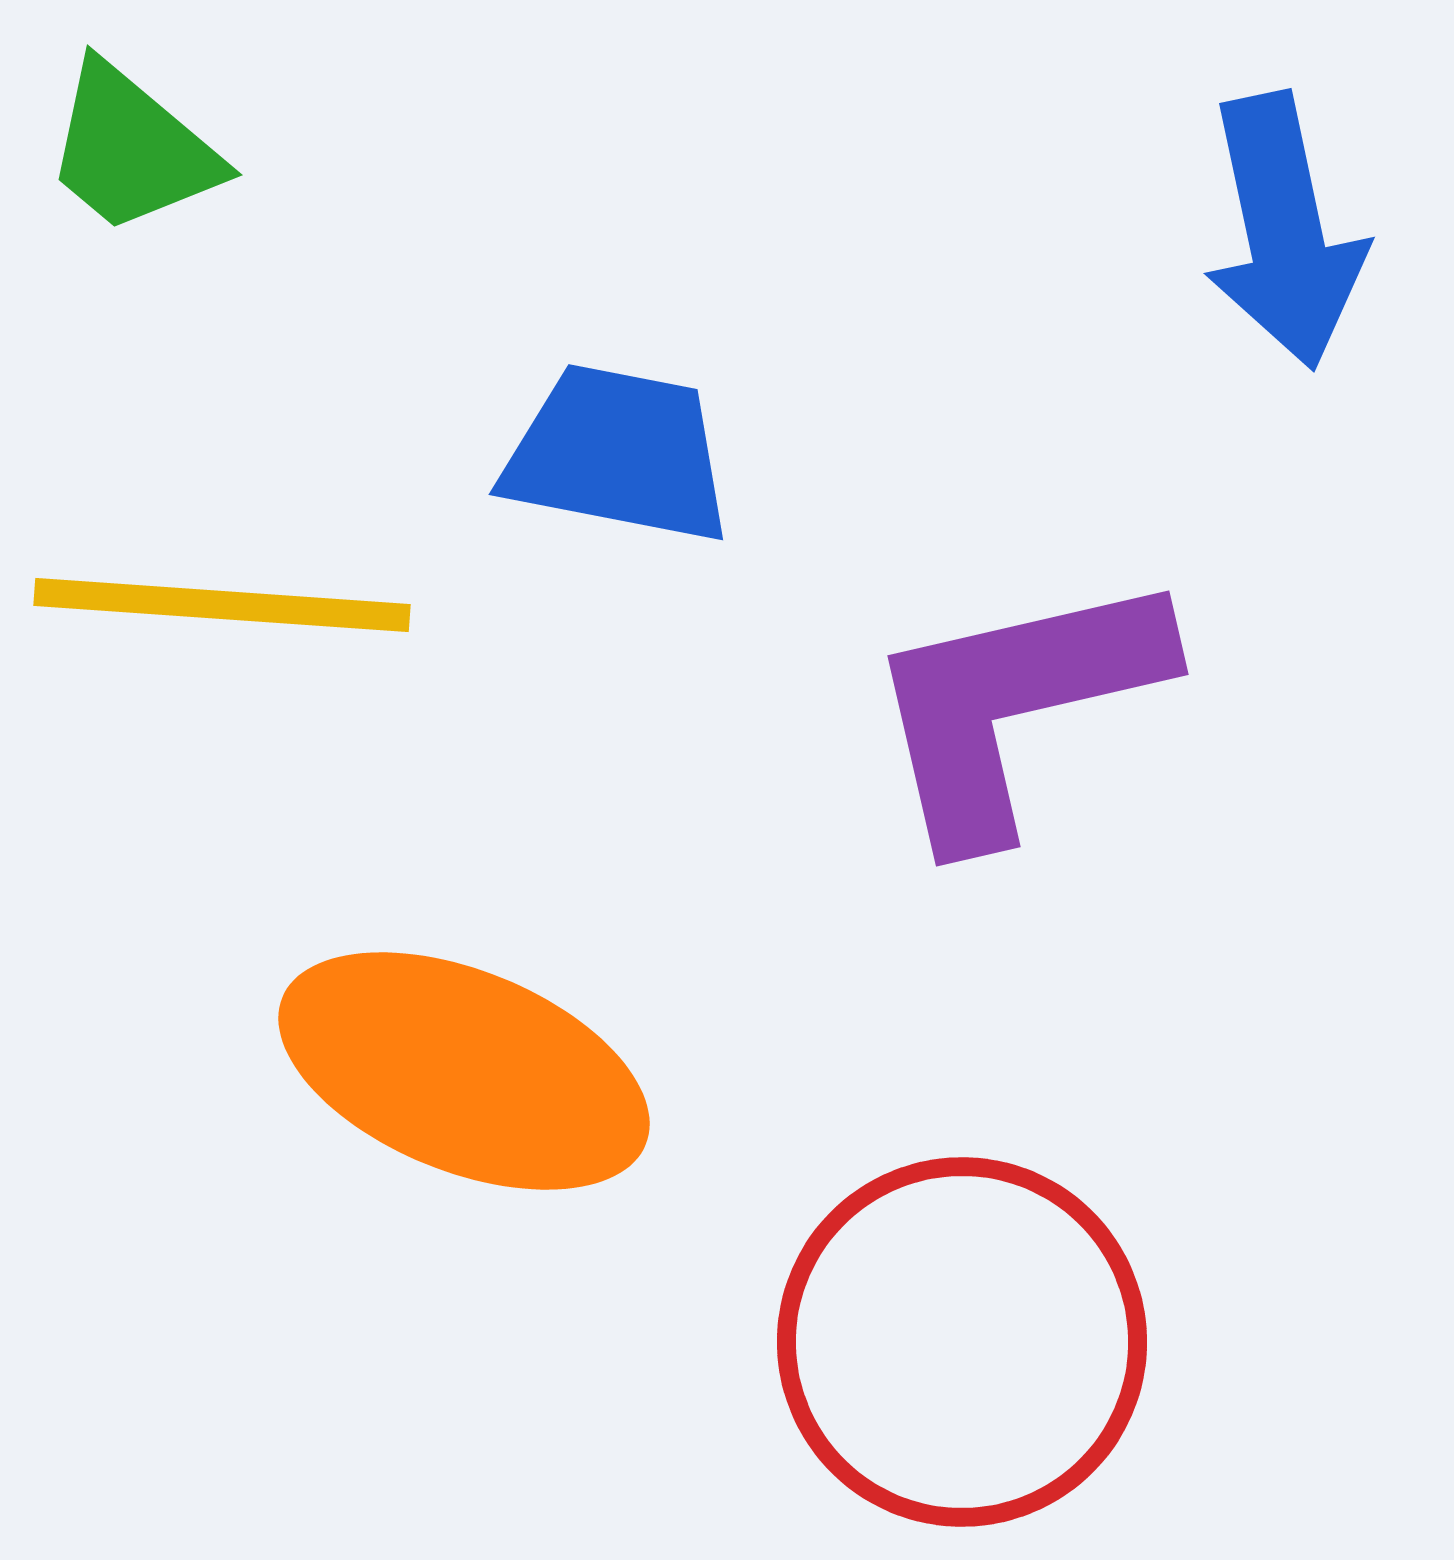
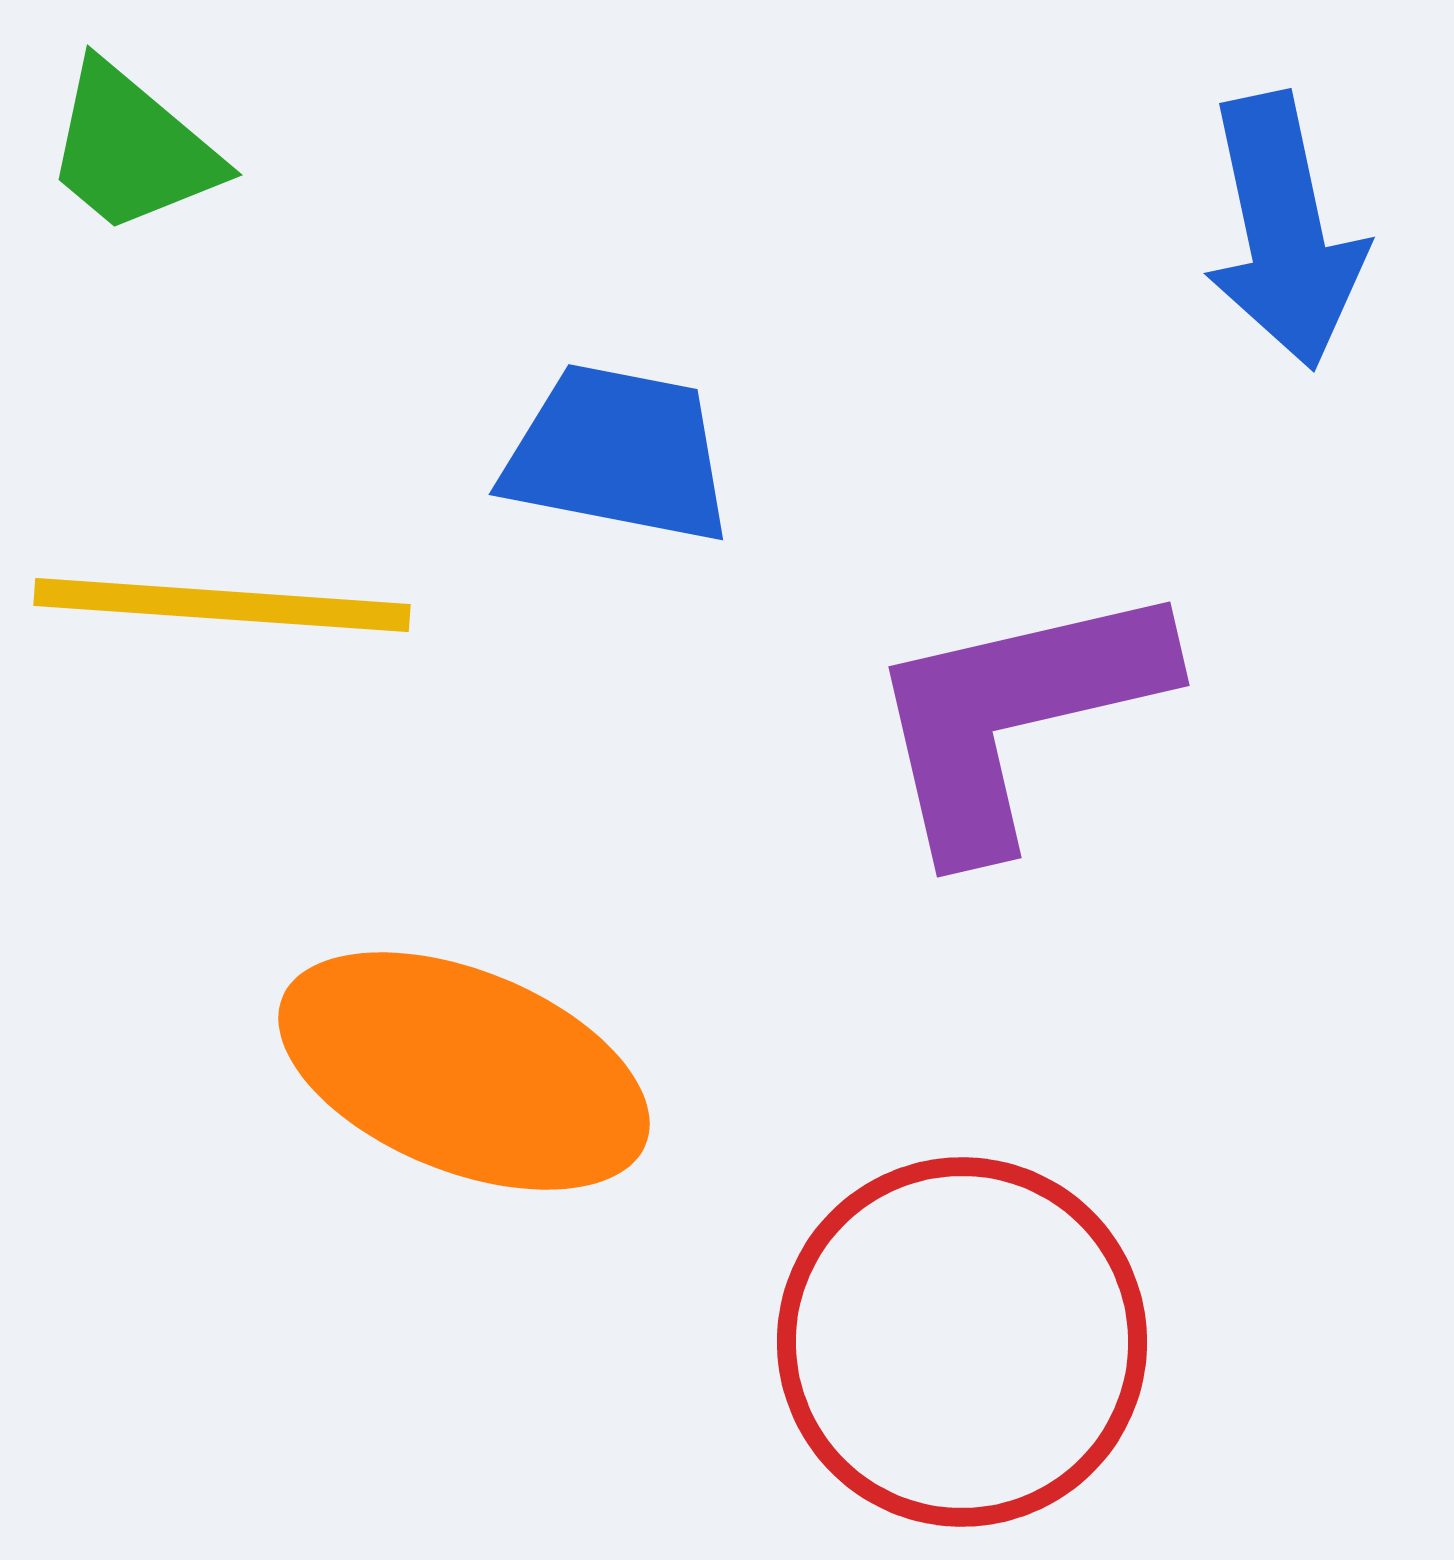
purple L-shape: moved 1 px right, 11 px down
